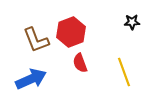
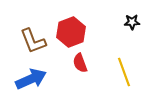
brown L-shape: moved 3 px left, 1 px down
